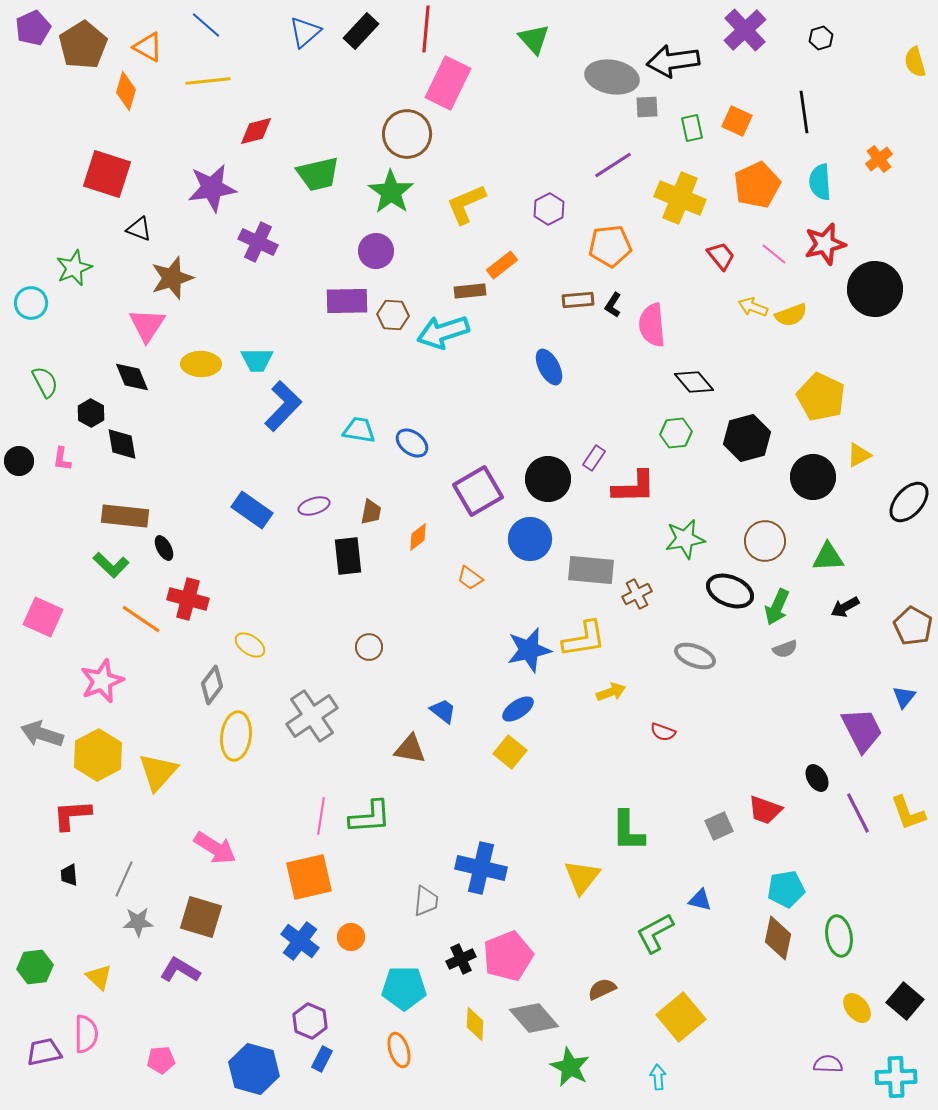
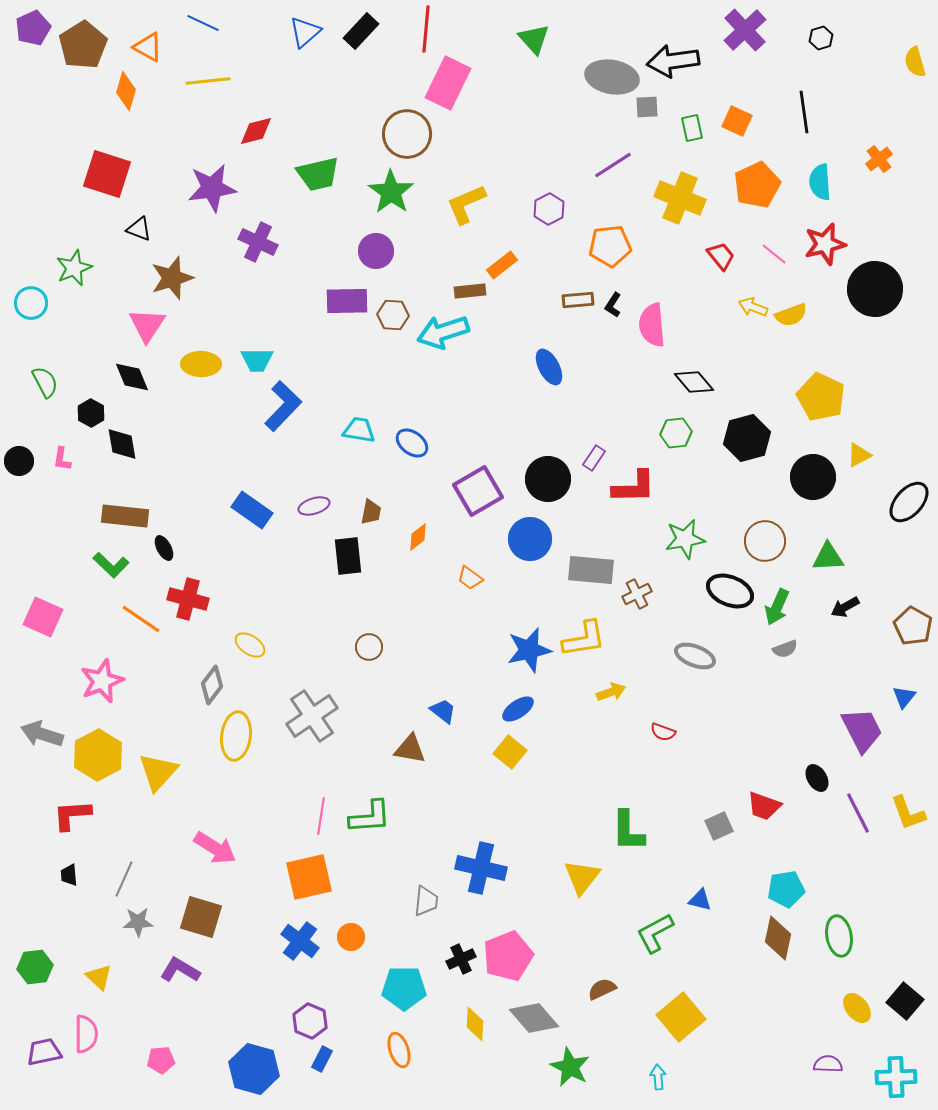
blue line at (206, 25): moved 3 px left, 2 px up; rotated 16 degrees counterclockwise
red trapezoid at (765, 810): moved 1 px left, 4 px up
